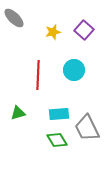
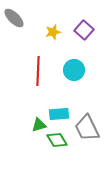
red line: moved 4 px up
green triangle: moved 21 px right, 12 px down
